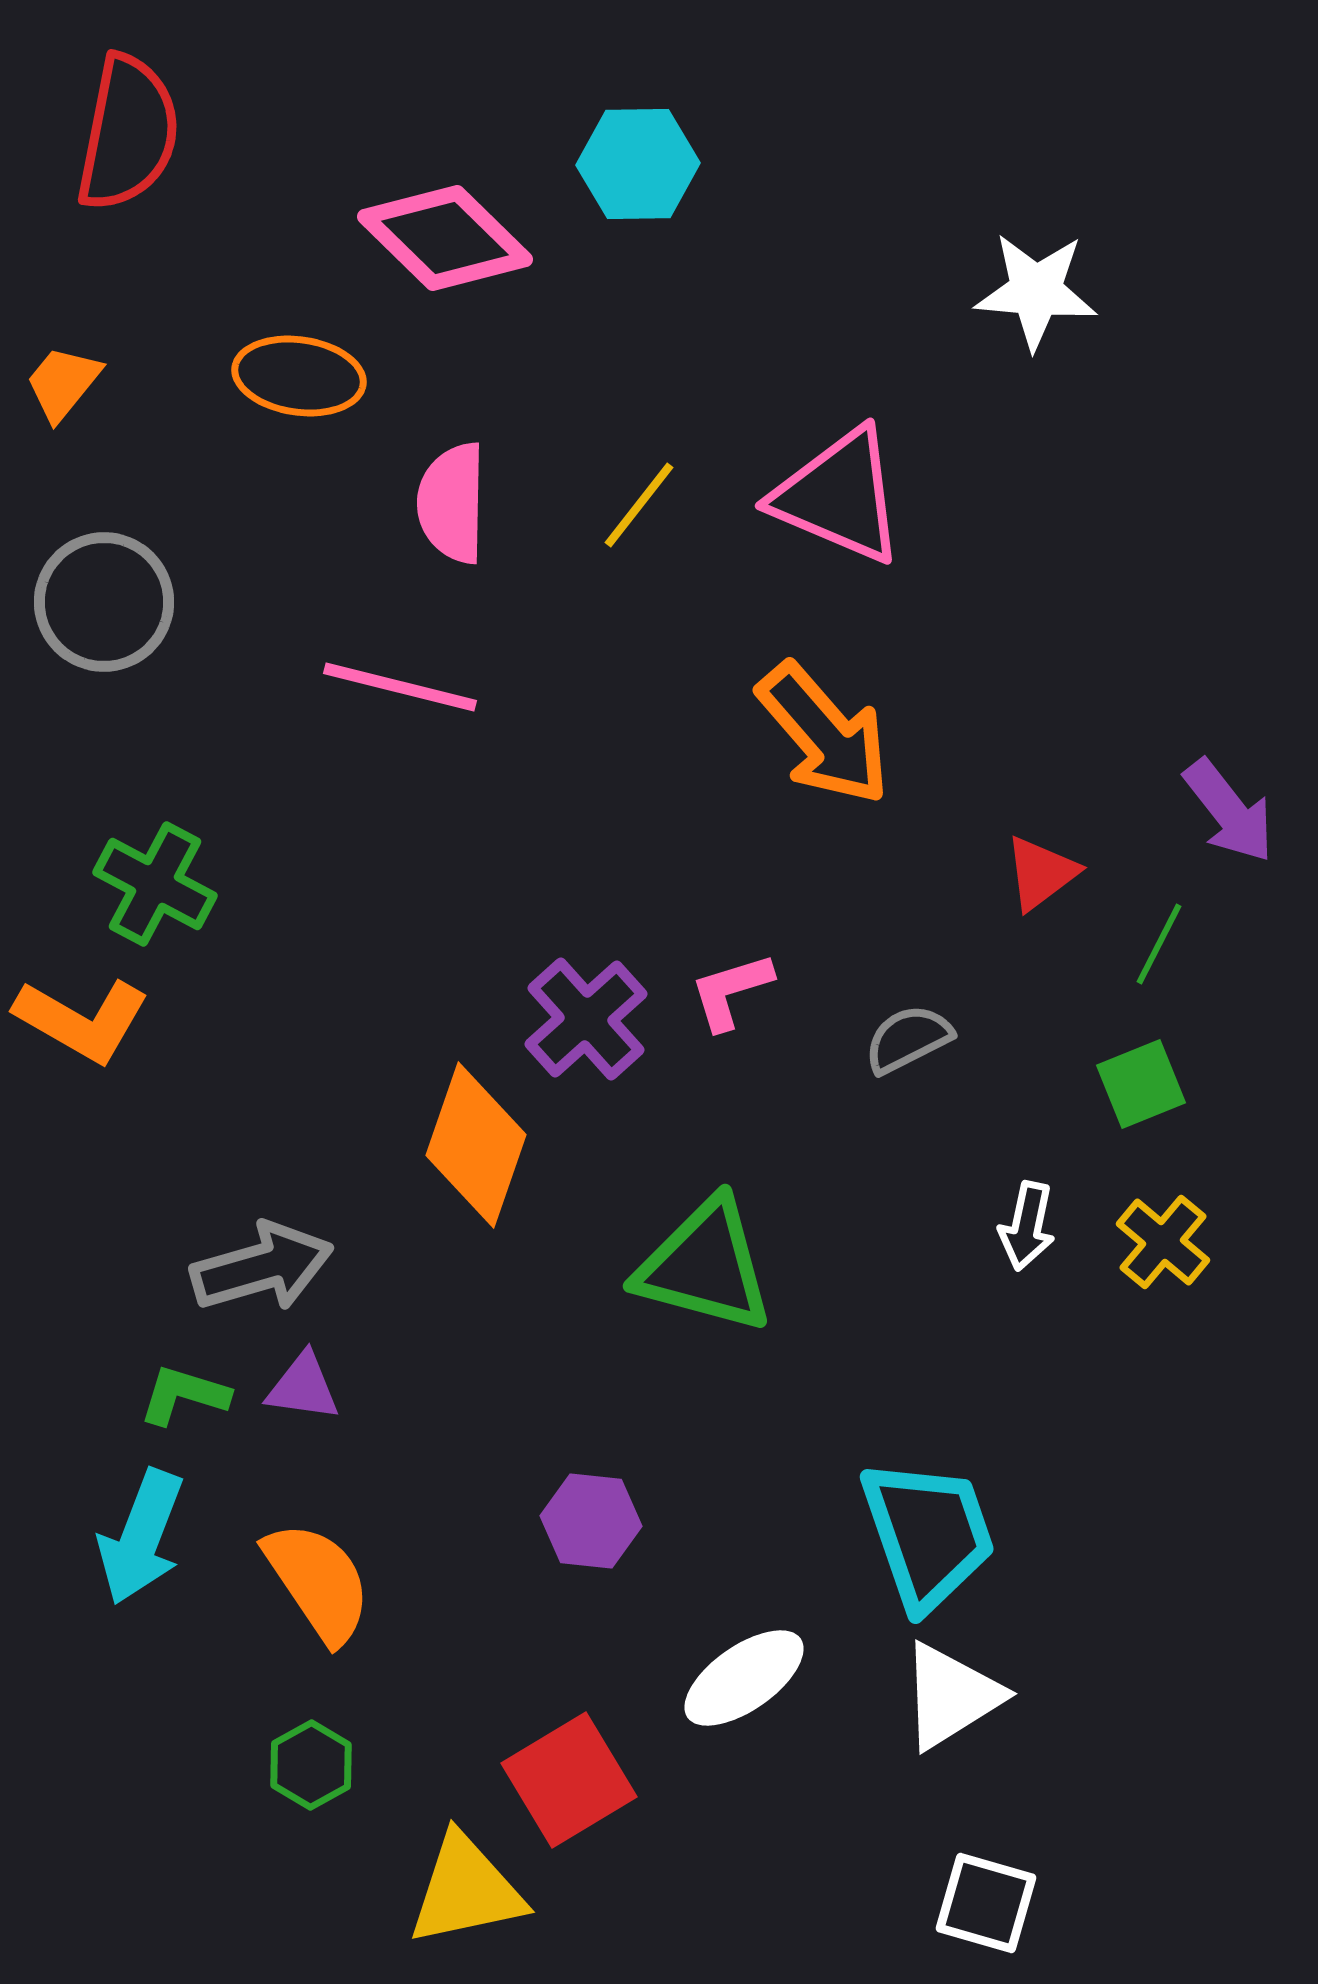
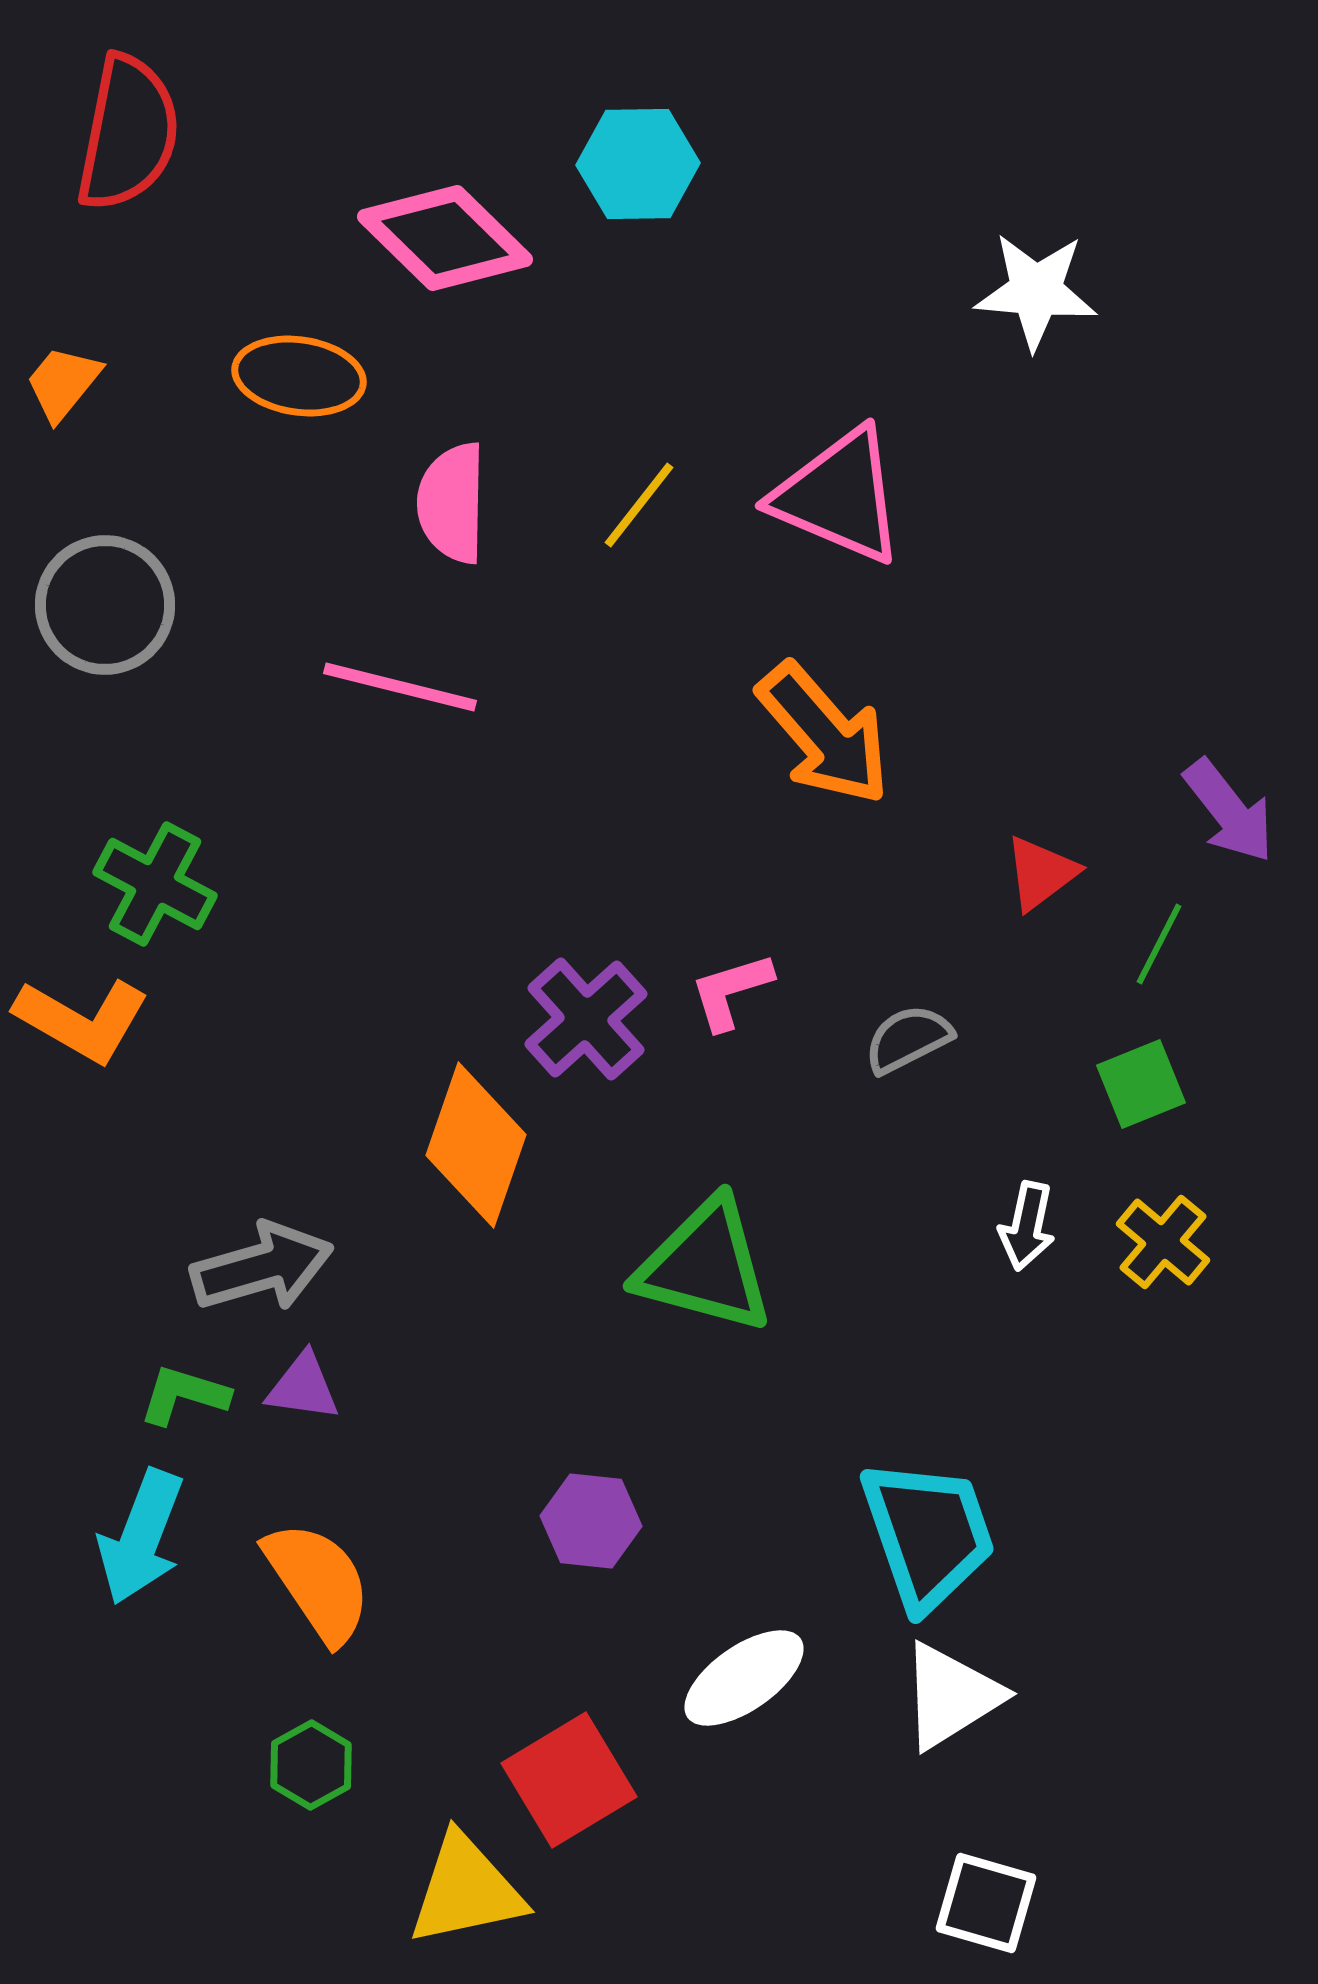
gray circle: moved 1 px right, 3 px down
